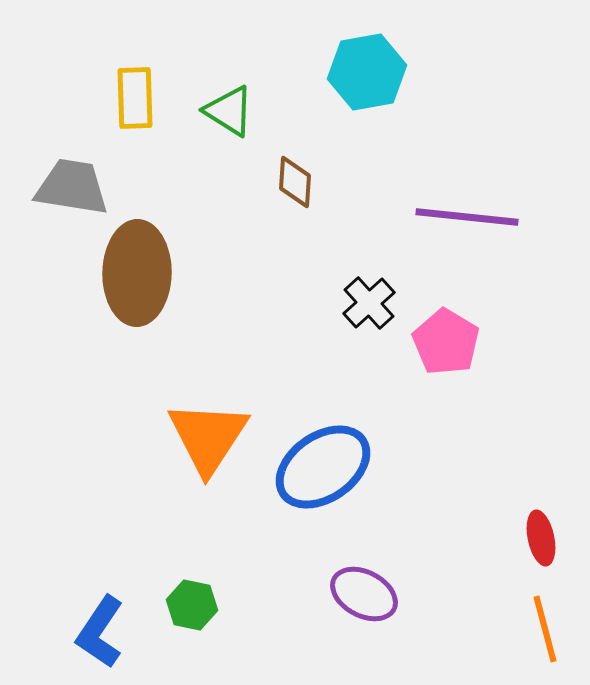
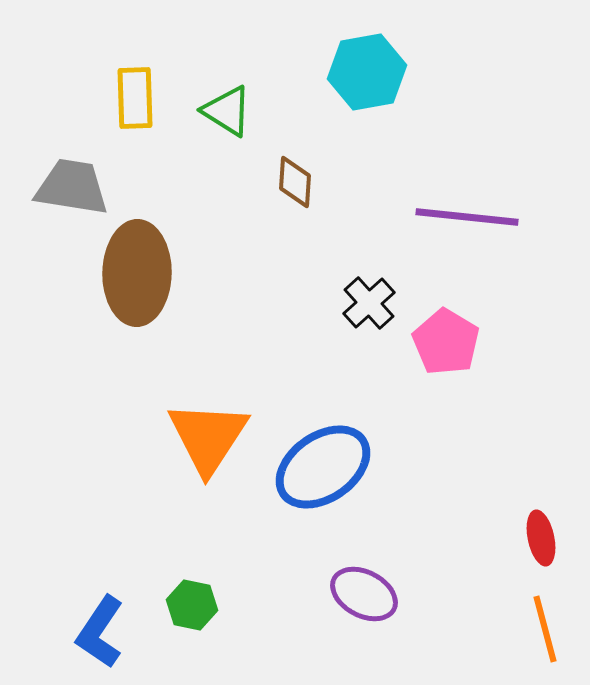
green triangle: moved 2 px left
